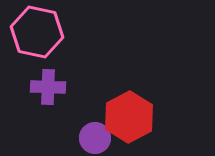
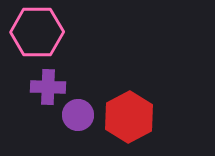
pink hexagon: rotated 12 degrees counterclockwise
purple circle: moved 17 px left, 23 px up
